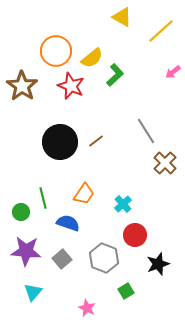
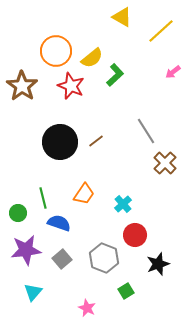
green circle: moved 3 px left, 1 px down
blue semicircle: moved 9 px left
purple star: moved 1 px up; rotated 12 degrees counterclockwise
